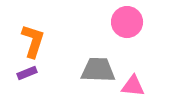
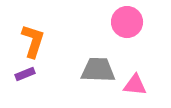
purple rectangle: moved 2 px left, 1 px down
pink triangle: moved 2 px right, 1 px up
